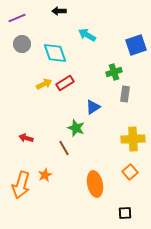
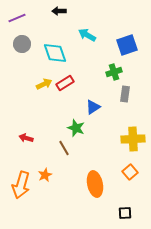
blue square: moved 9 px left
